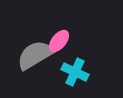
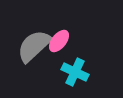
gray semicircle: moved 1 px left, 9 px up; rotated 12 degrees counterclockwise
